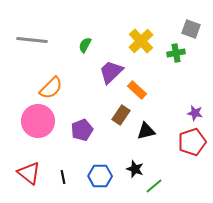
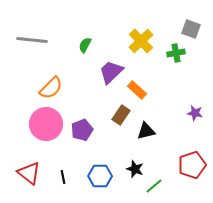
pink circle: moved 8 px right, 3 px down
red pentagon: moved 23 px down
